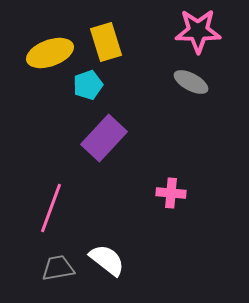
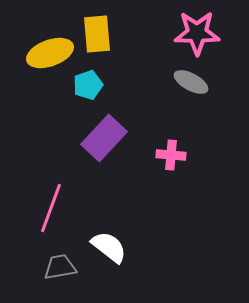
pink star: moved 1 px left, 2 px down
yellow rectangle: moved 9 px left, 8 px up; rotated 12 degrees clockwise
pink cross: moved 38 px up
white semicircle: moved 2 px right, 13 px up
gray trapezoid: moved 2 px right, 1 px up
